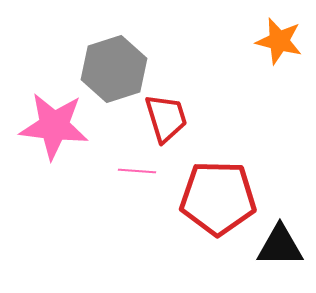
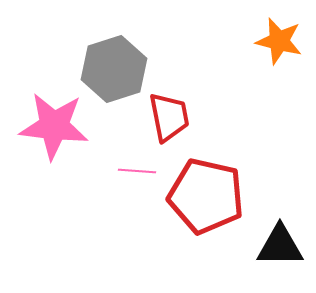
red trapezoid: moved 3 px right, 1 px up; rotated 6 degrees clockwise
red pentagon: moved 12 px left, 2 px up; rotated 12 degrees clockwise
